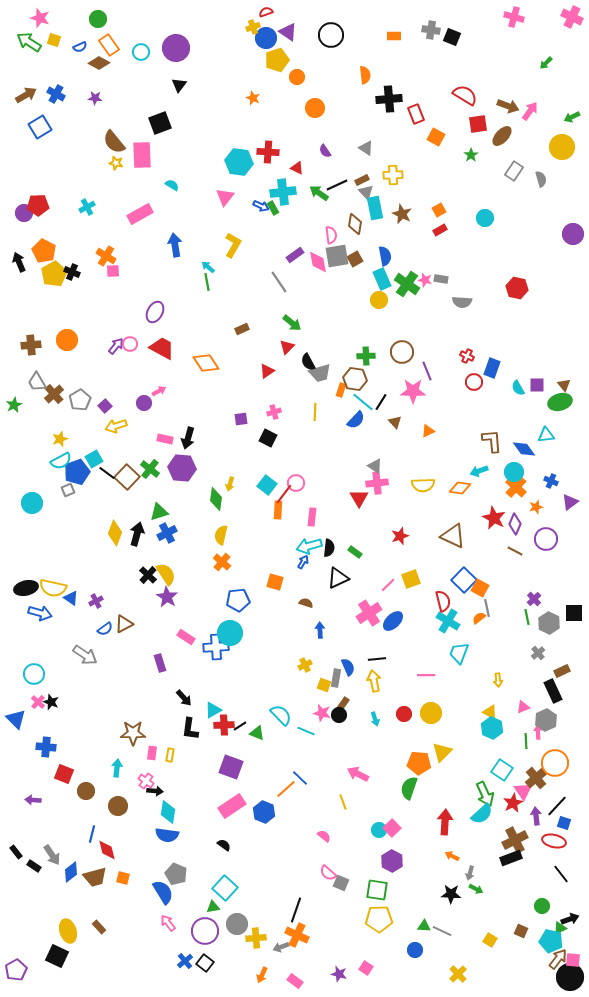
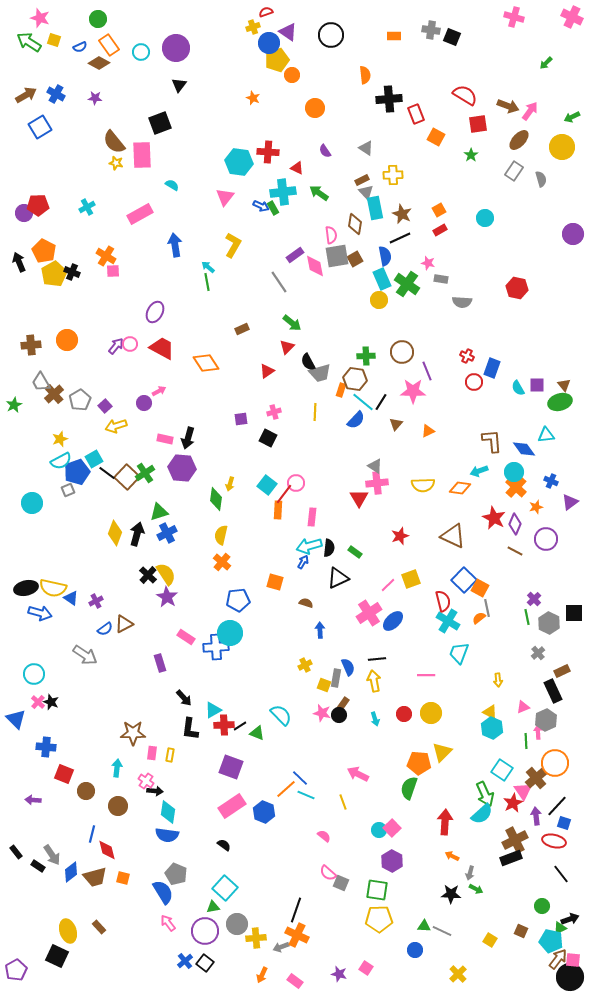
blue circle at (266, 38): moved 3 px right, 5 px down
orange circle at (297, 77): moved 5 px left, 2 px up
brown ellipse at (502, 136): moved 17 px right, 4 px down
black line at (337, 185): moved 63 px right, 53 px down
pink diamond at (318, 262): moved 3 px left, 4 px down
pink star at (425, 280): moved 3 px right, 17 px up
gray trapezoid at (37, 382): moved 4 px right
brown triangle at (395, 422): moved 1 px right, 2 px down; rotated 24 degrees clockwise
green cross at (150, 469): moved 5 px left, 4 px down; rotated 18 degrees clockwise
cyan line at (306, 731): moved 64 px down
black rectangle at (34, 866): moved 4 px right
